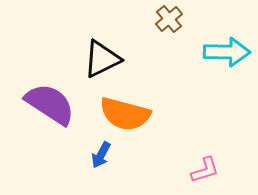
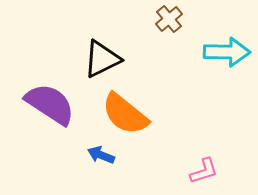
orange semicircle: rotated 24 degrees clockwise
blue arrow: rotated 84 degrees clockwise
pink L-shape: moved 1 px left, 1 px down
